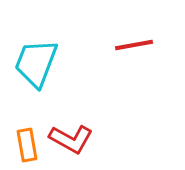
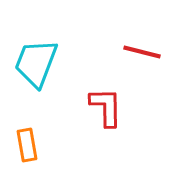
red line: moved 8 px right, 7 px down; rotated 24 degrees clockwise
red L-shape: moved 35 px right, 32 px up; rotated 120 degrees counterclockwise
